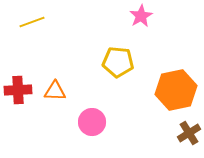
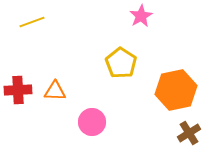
yellow pentagon: moved 3 px right, 1 px down; rotated 28 degrees clockwise
